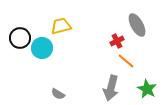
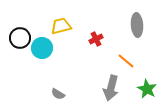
gray ellipse: rotated 25 degrees clockwise
red cross: moved 21 px left, 2 px up
